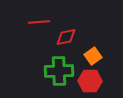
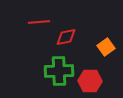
orange square: moved 13 px right, 9 px up
